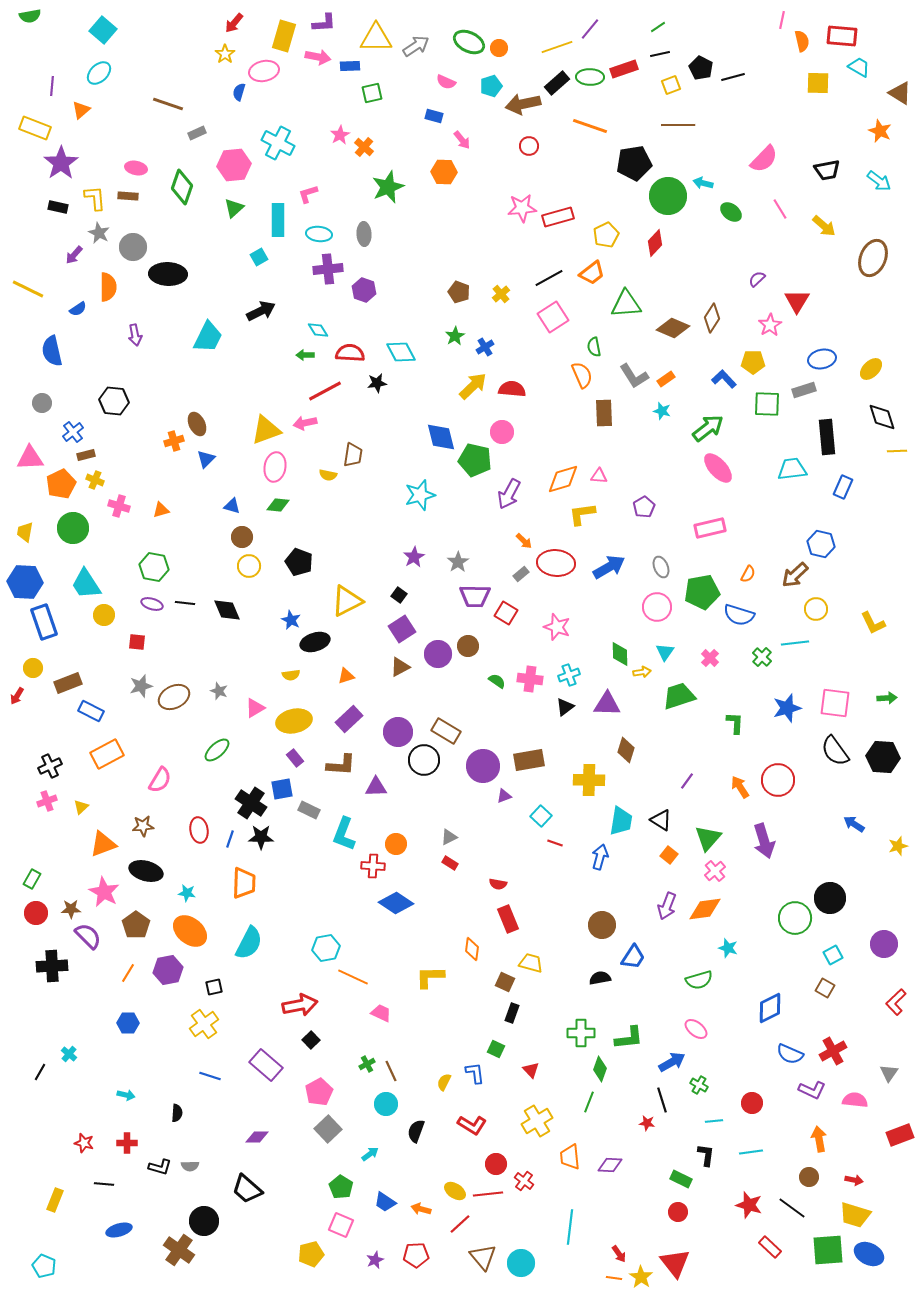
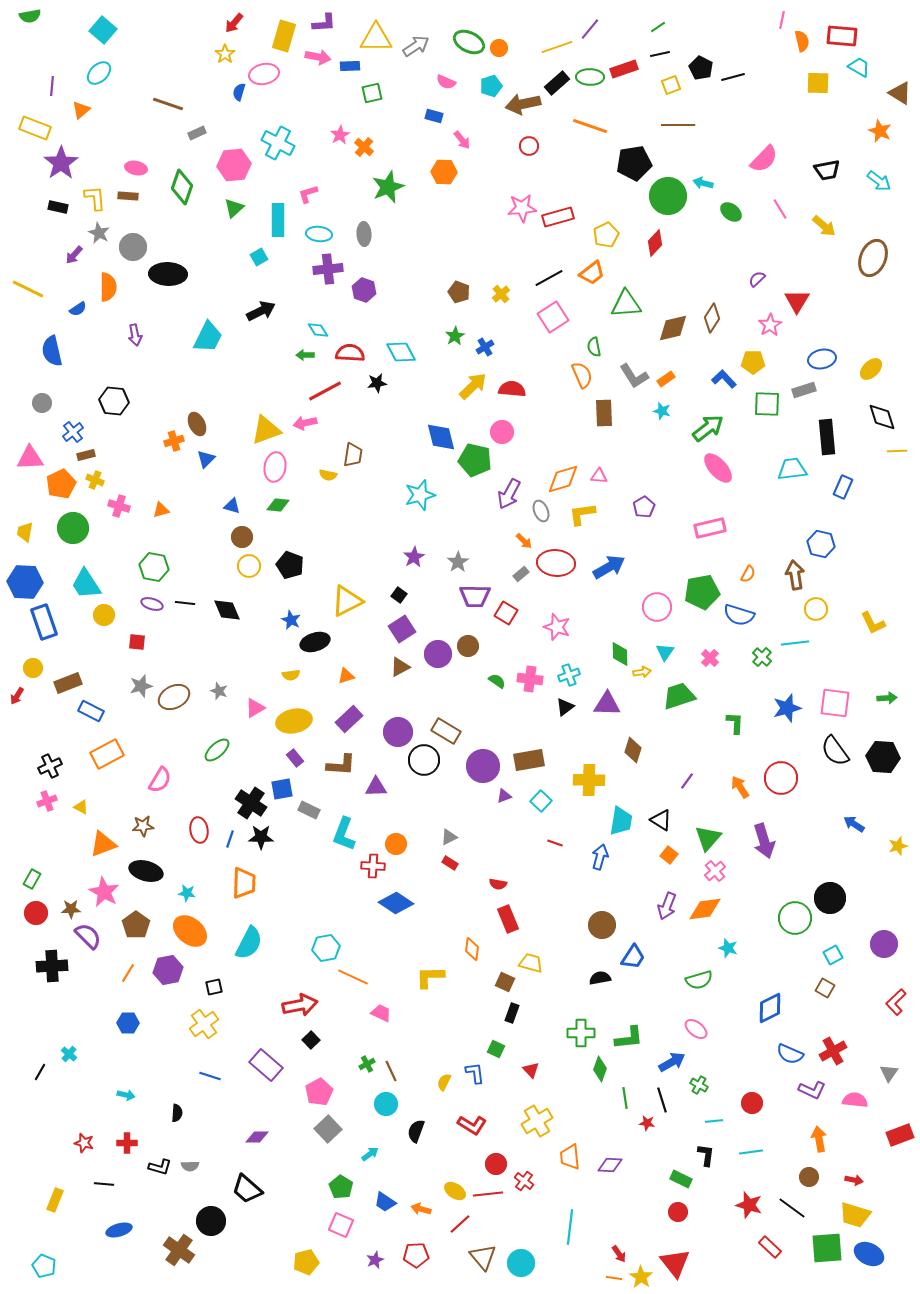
pink ellipse at (264, 71): moved 3 px down
brown diamond at (673, 328): rotated 36 degrees counterclockwise
black pentagon at (299, 562): moved 9 px left, 3 px down
gray ellipse at (661, 567): moved 120 px left, 56 px up
brown arrow at (795, 575): rotated 124 degrees clockwise
brown diamond at (626, 750): moved 7 px right
red circle at (778, 780): moved 3 px right, 2 px up
yellow triangle at (81, 807): rotated 49 degrees counterclockwise
cyan square at (541, 816): moved 15 px up
green line at (589, 1102): moved 36 px right, 4 px up; rotated 30 degrees counterclockwise
black circle at (204, 1221): moved 7 px right
green square at (828, 1250): moved 1 px left, 2 px up
yellow pentagon at (311, 1254): moved 5 px left, 8 px down
